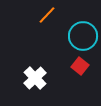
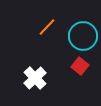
orange line: moved 12 px down
